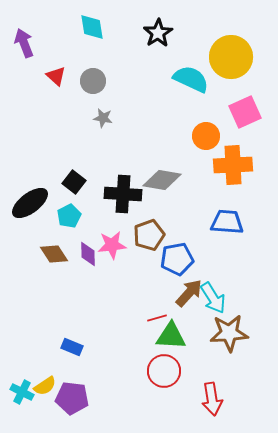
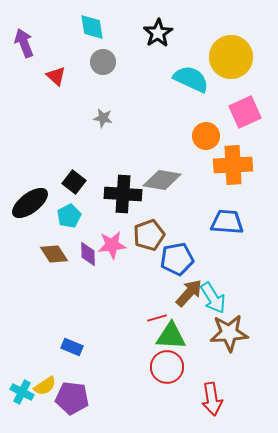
gray circle: moved 10 px right, 19 px up
red circle: moved 3 px right, 4 px up
